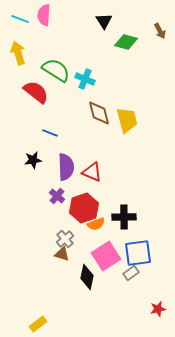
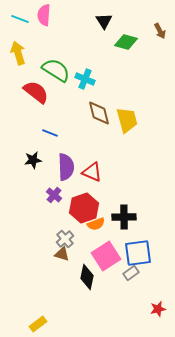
purple cross: moved 3 px left, 1 px up
